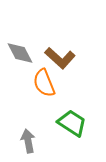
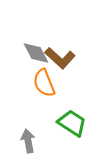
gray diamond: moved 16 px right
